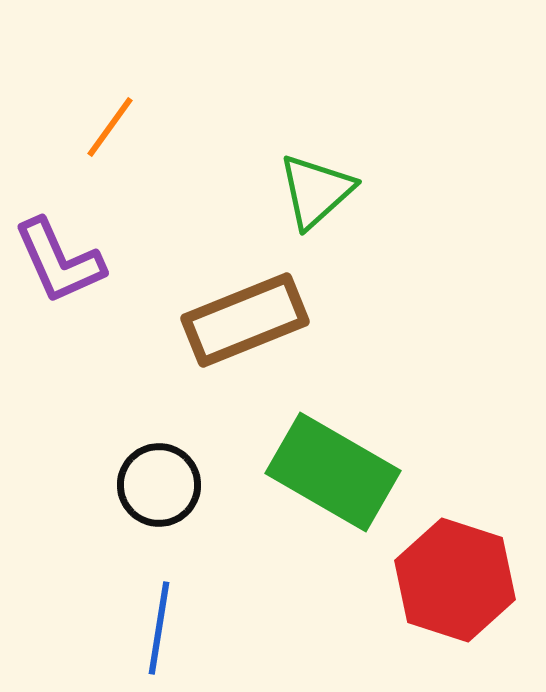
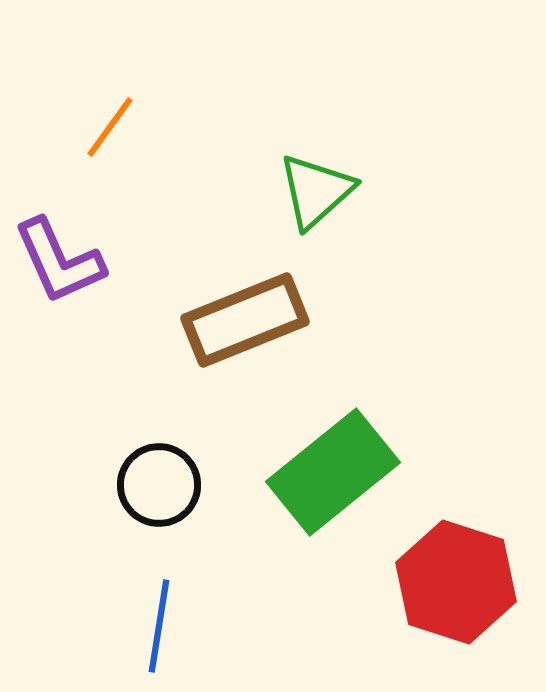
green rectangle: rotated 69 degrees counterclockwise
red hexagon: moved 1 px right, 2 px down
blue line: moved 2 px up
